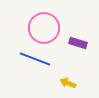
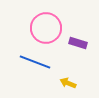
pink circle: moved 2 px right
blue line: moved 3 px down
